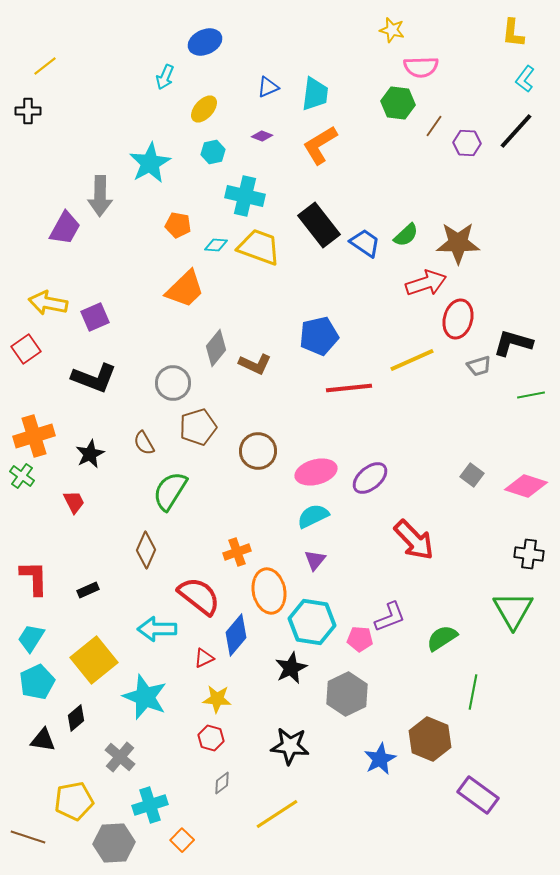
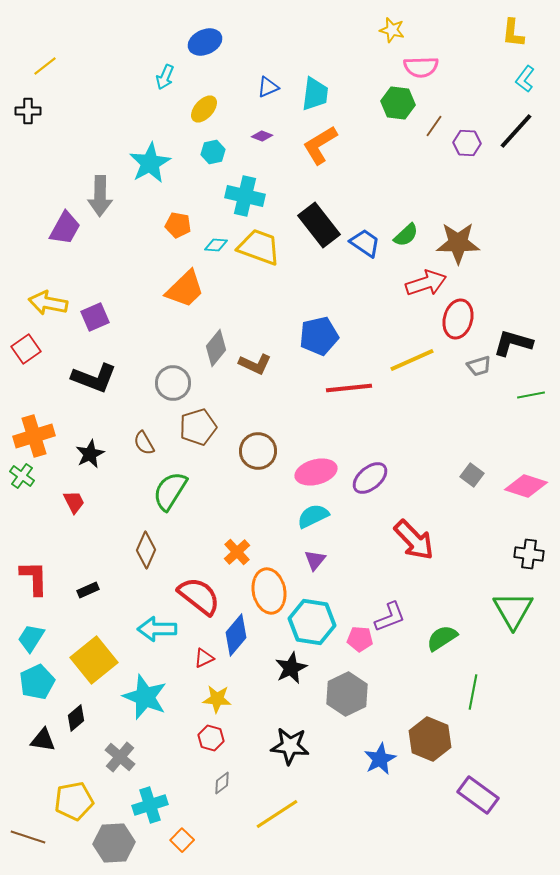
orange cross at (237, 552): rotated 24 degrees counterclockwise
